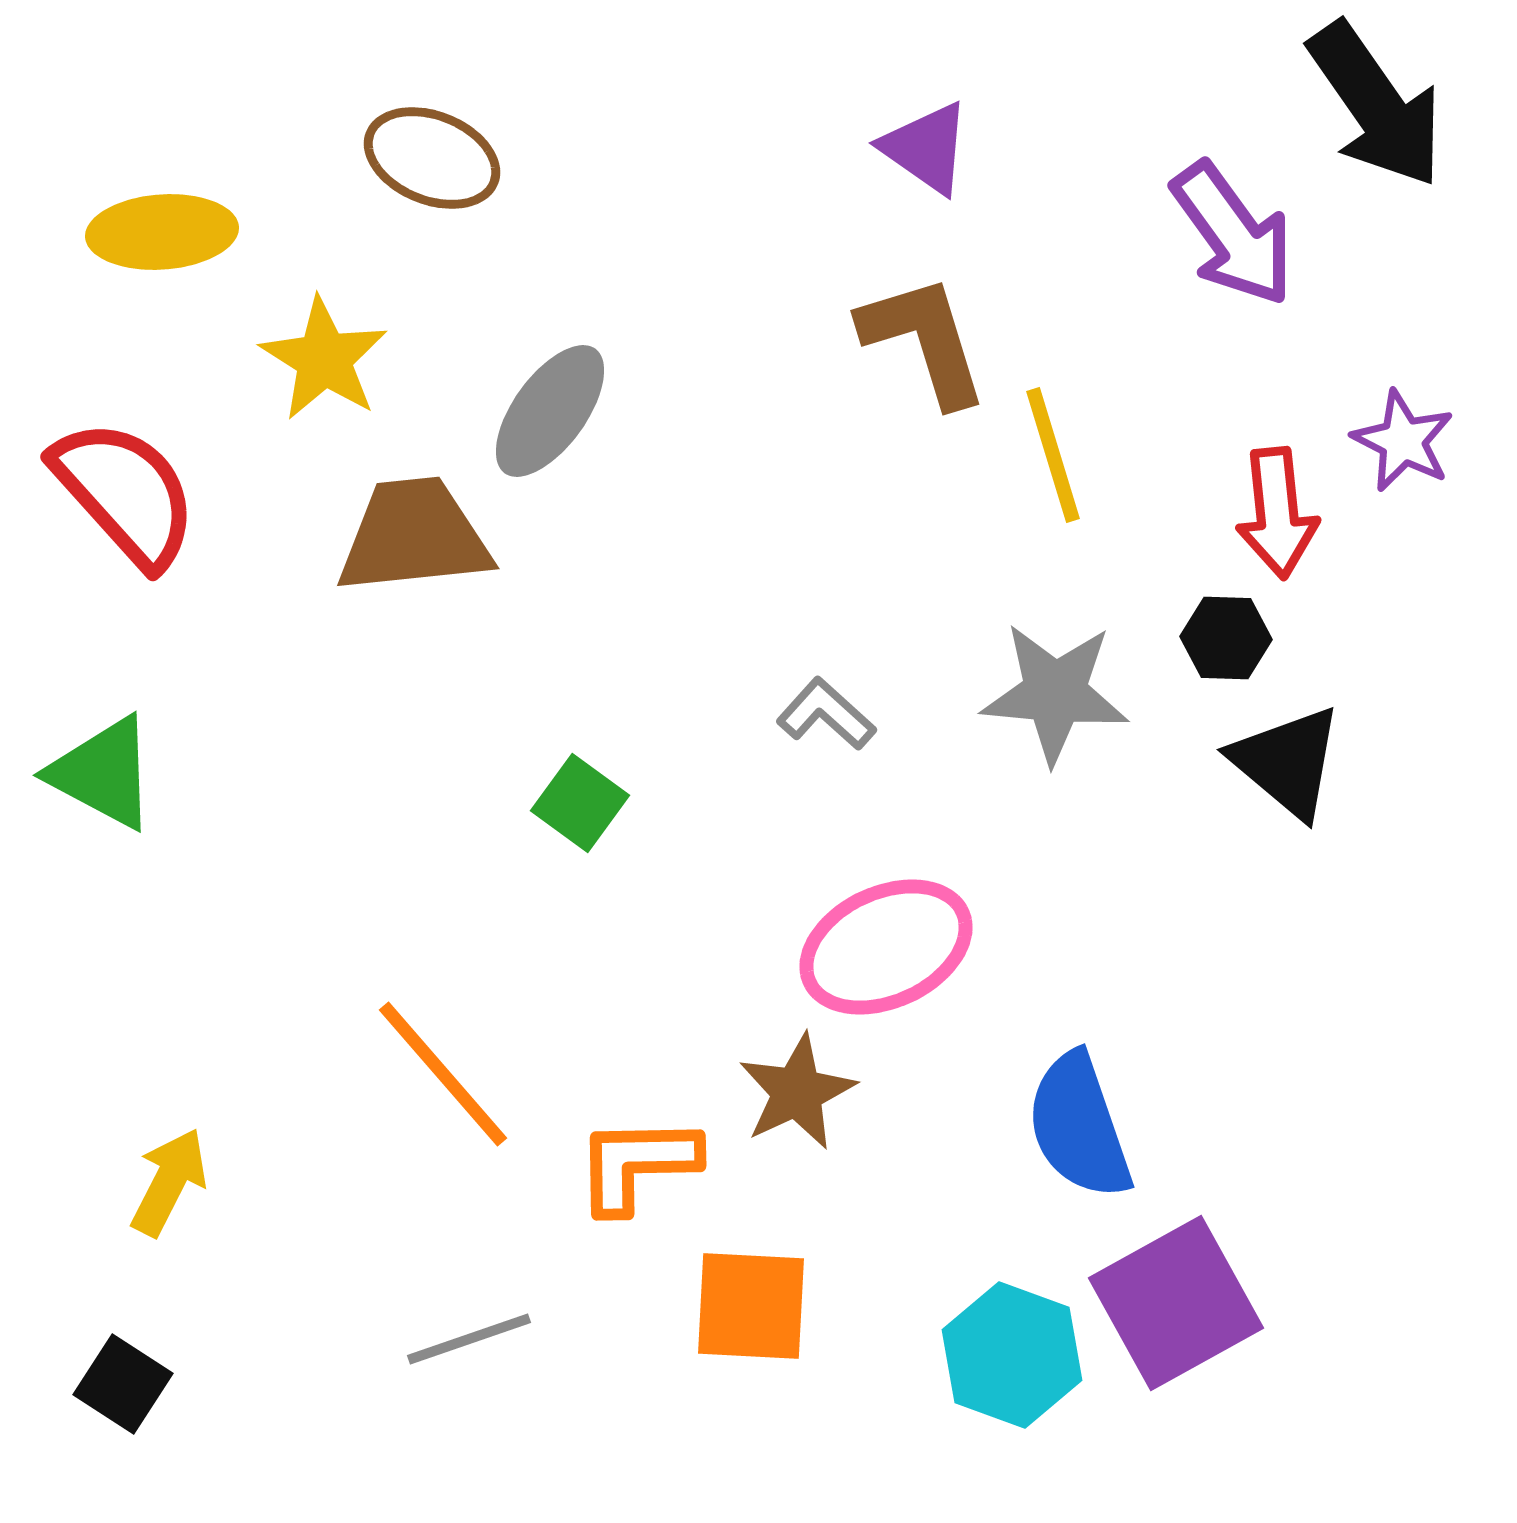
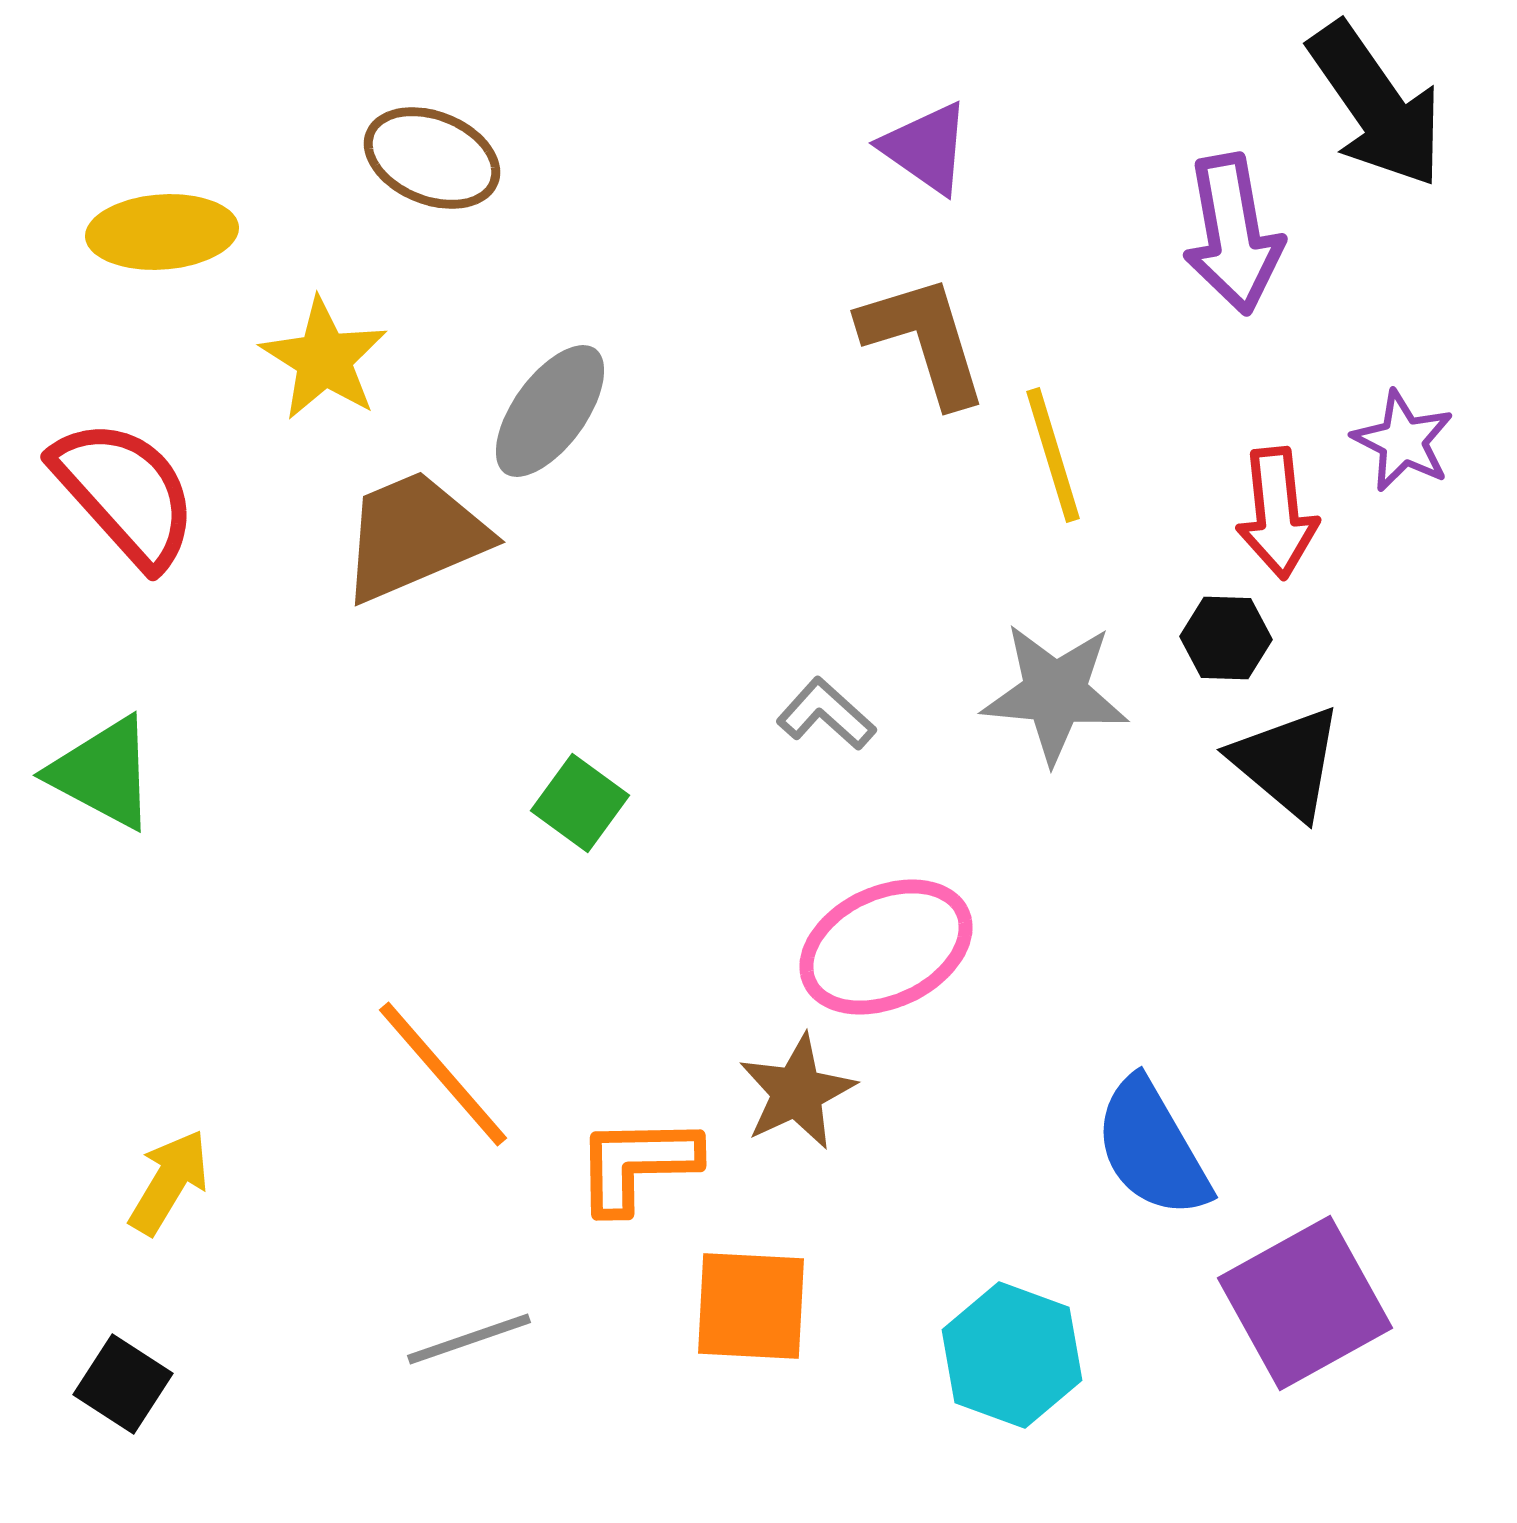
purple arrow: rotated 26 degrees clockwise
brown trapezoid: rotated 17 degrees counterclockwise
blue semicircle: moved 73 px right, 22 px down; rotated 11 degrees counterclockwise
yellow arrow: rotated 4 degrees clockwise
purple square: moved 129 px right
